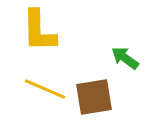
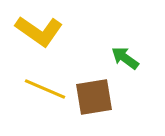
yellow L-shape: rotated 54 degrees counterclockwise
